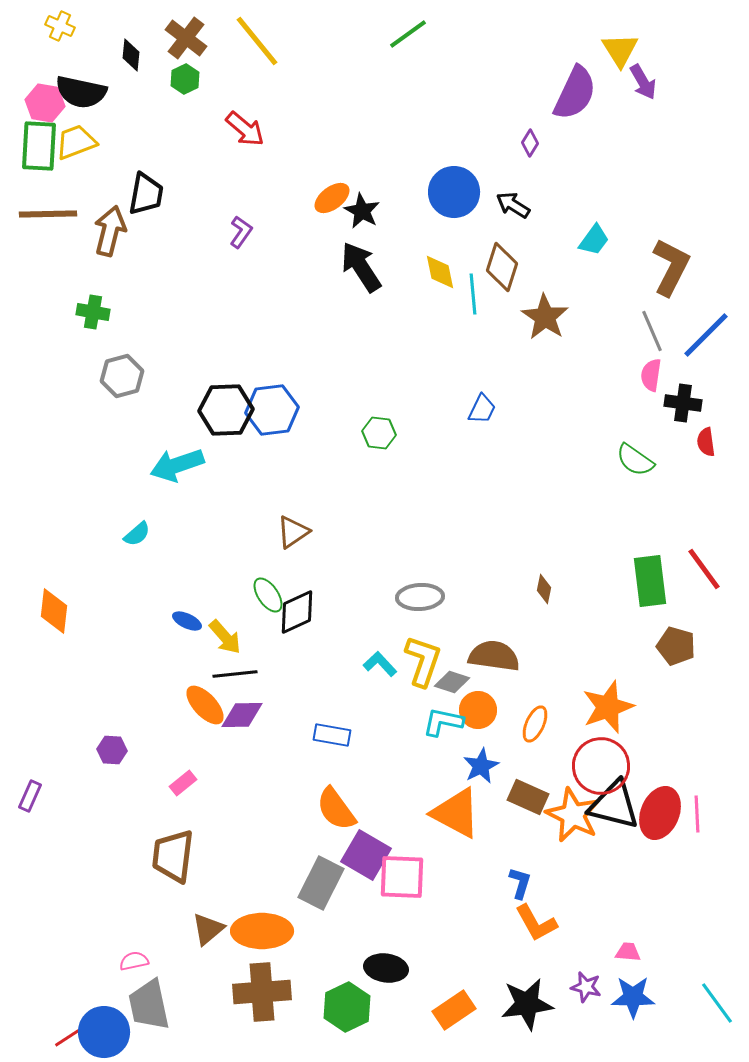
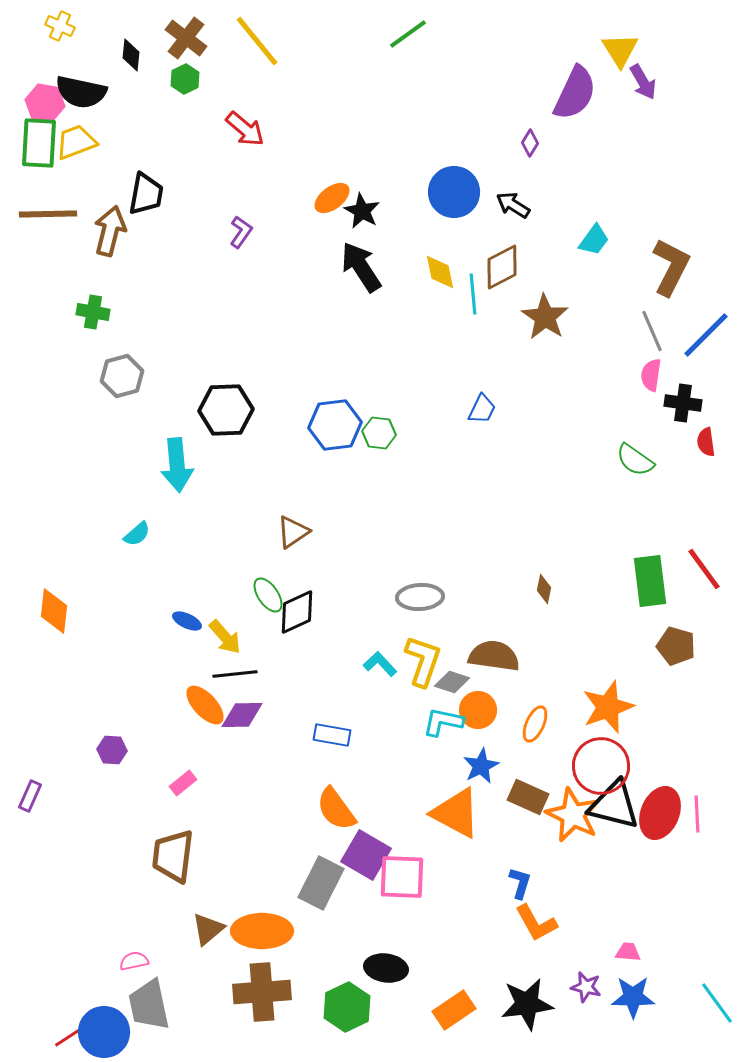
green rectangle at (39, 146): moved 3 px up
brown diamond at (502, 267): rotated 45 degrees clockwise
blue hexagon at (272, 410): moved 63 px right, 15 px down
cyan arrow at (177, 465): rotated 76 degrees counterclockwise
